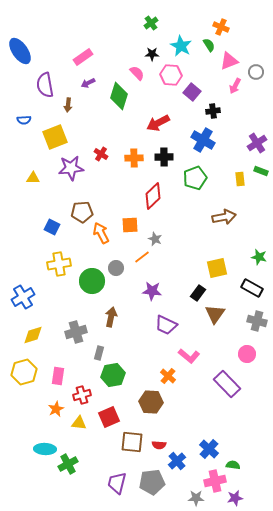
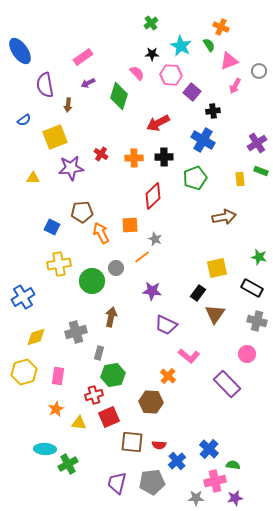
gray circle at (256, 72): moved 3 px right, 1 px up
blue semicircle at (24, 120): rotated 32 degrees counterclockwise
yellow diamond at (33, 335): moved 3 px right, 2 px down
red cross at (82, 395): moved 12 px right
